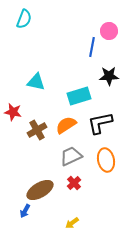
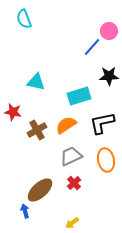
cyan semicircle: rotated 138 degrees clockwise
blue line: rotated 30 degrees clockwise
black L-shape: moved 2 px right
brown ellipse: rotated 12 degrees counterclockwise
blue arrow: rotated 136 degrees clockwise
